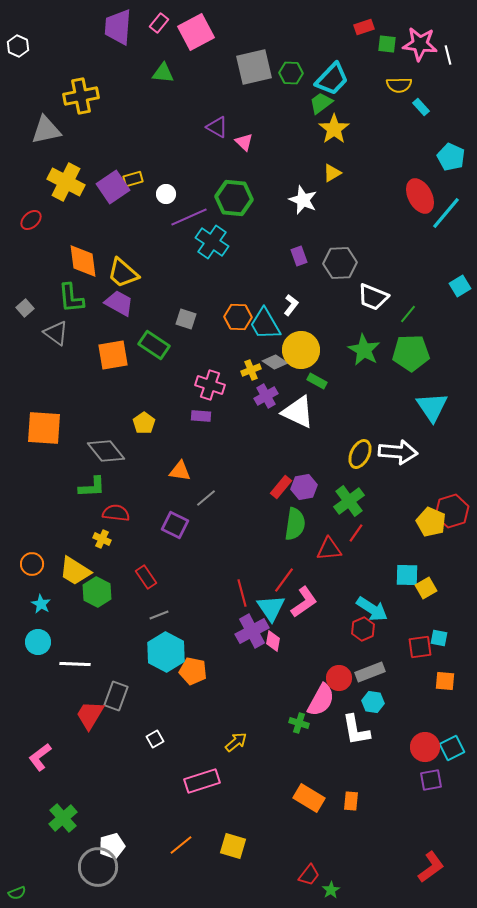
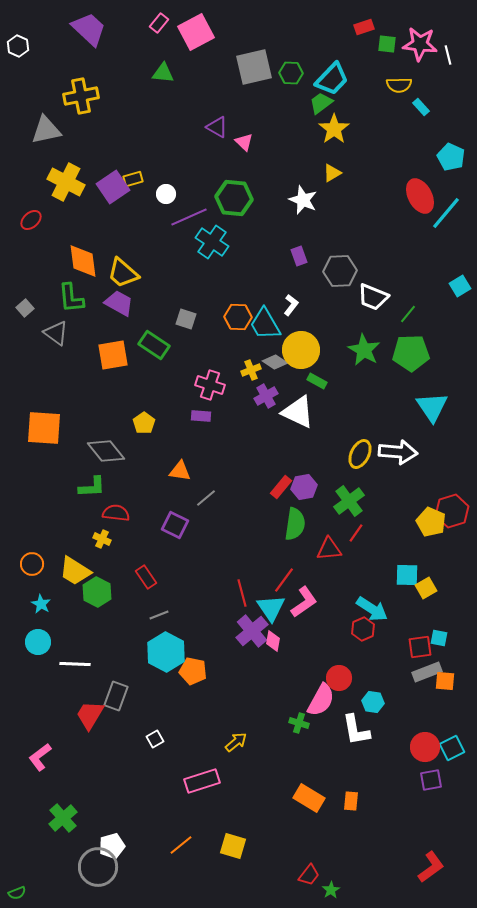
purple trapezoid at (118, 27): moved 29 px left, 2 px down; rotated 129 degrees clockwise
gray hexagon at (340, 263): moved 8 px down
purple cross at (252, 631): rotated 12 degrees counterclockwise
gray rectangle at (370, 672): moved 57 px right
